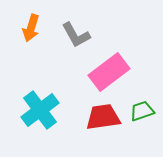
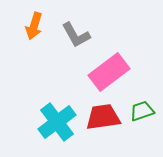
orange arrow: moved 3 px right, 2 px up
cyan cross: moved 17 px right, 12 px down
